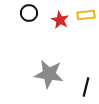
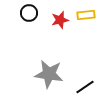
red star: rotated 30 degrees clockwise
black line: moved 1 px left; rotated 42 degrees clockwise
